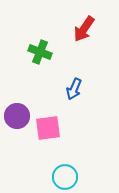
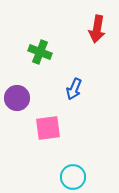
red arrow: moved 13 px right; rotated 24 degrees counterclockwise
purple circle: moved 18 px up
cyan circle: moved 8 px right
